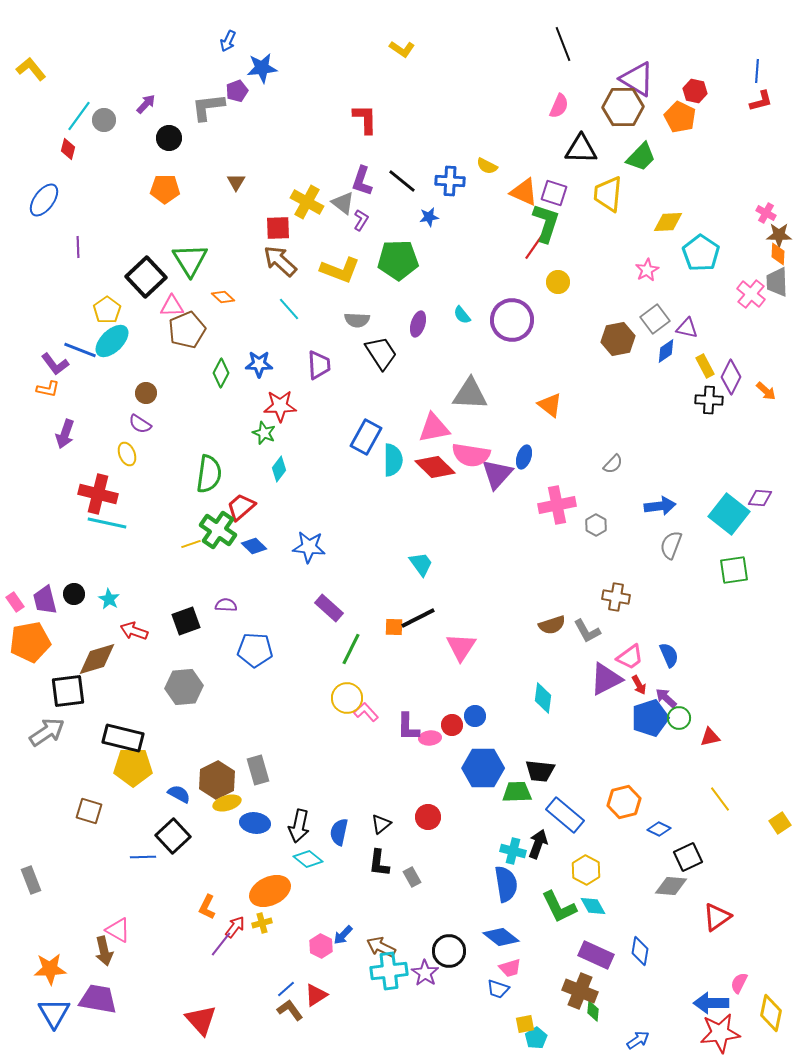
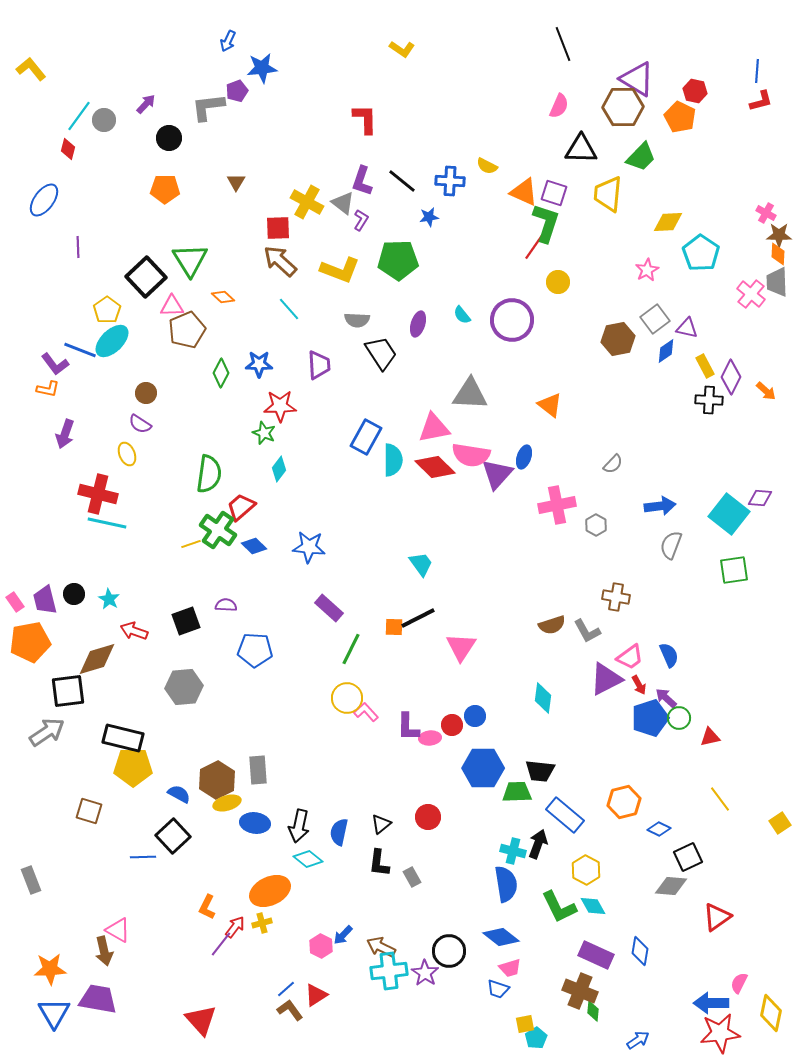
gray rectangle at (258, 770): rotated 12 degrees clockwise
